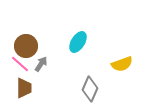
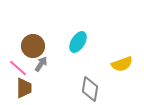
brown circle: moved 7 px right
pink line: moved 2 px left, 4 px down
gray diamond: rotated 15 degrees counterclockwise
